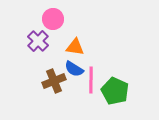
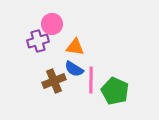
pink circle: moved 1 px left, 5 px down
purple cross: rotated 30 degrees clockwise
